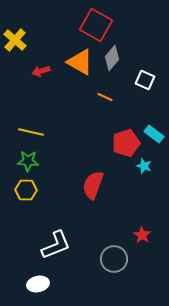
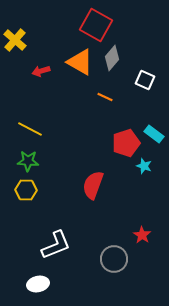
yellow line: moved 1 px left, 3 px up; rotated 15 degrees clockwise
